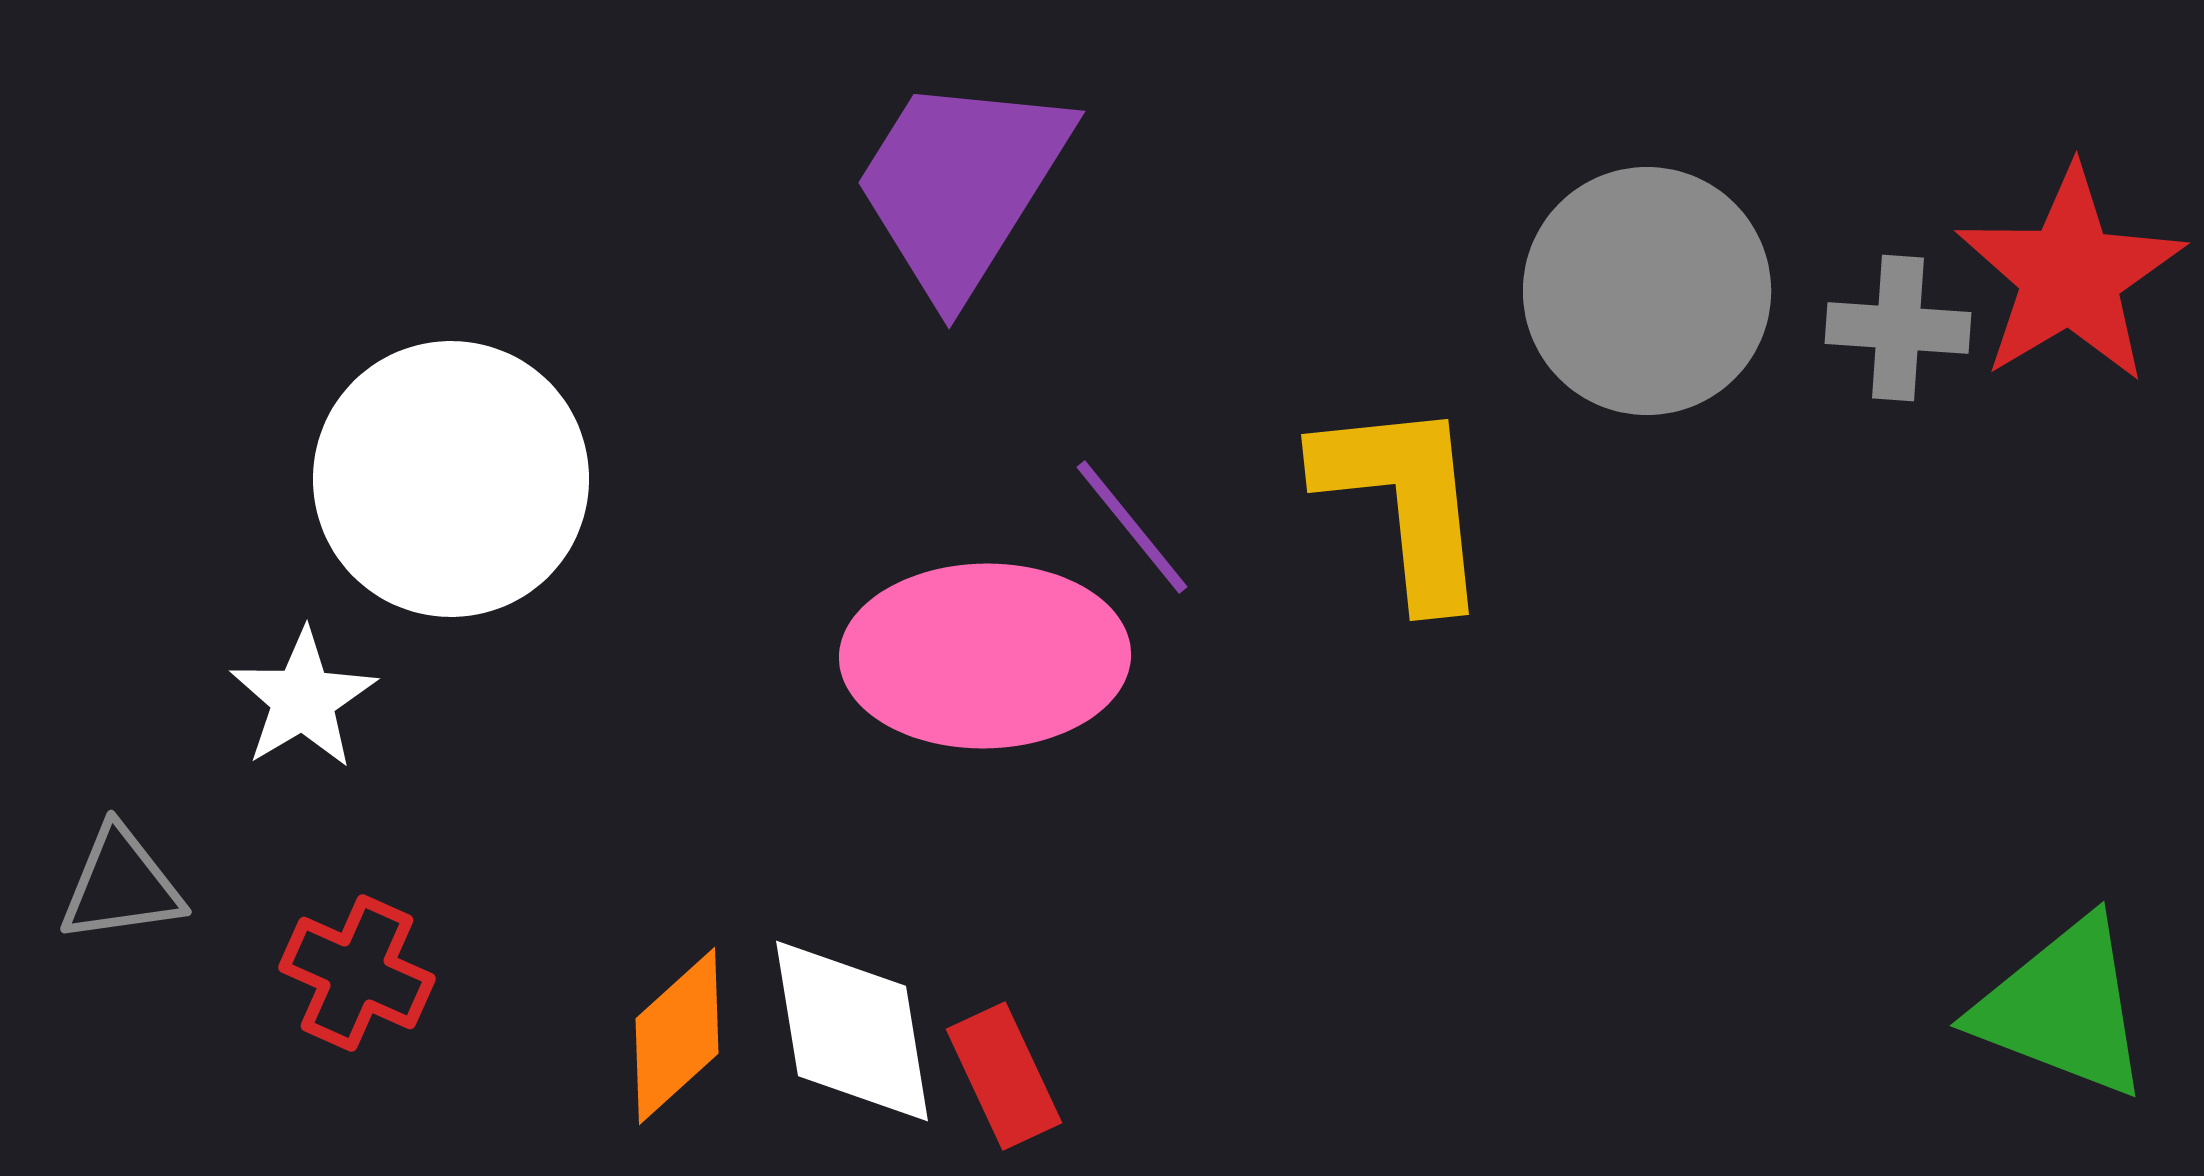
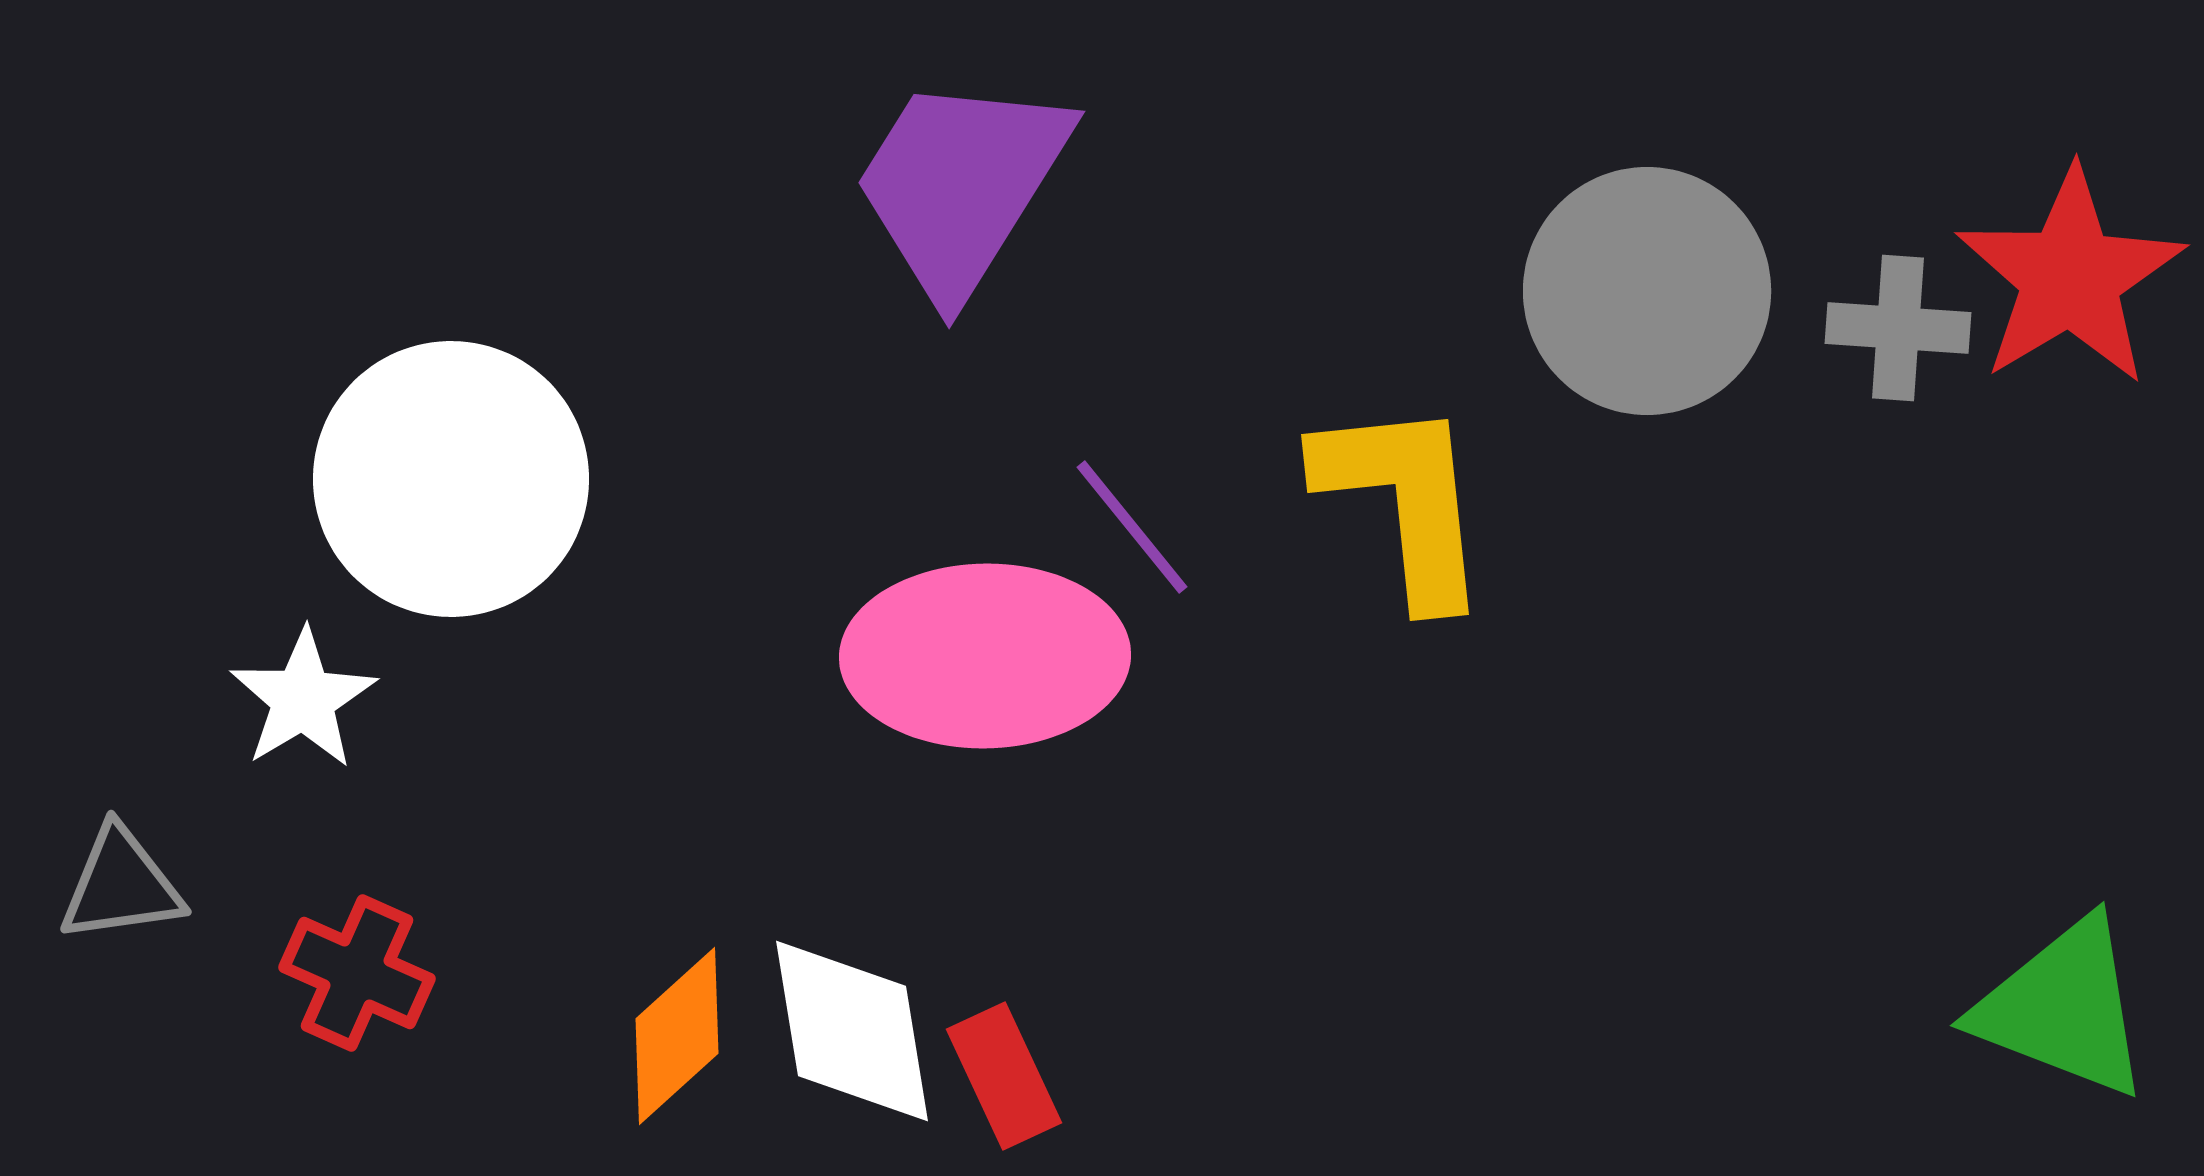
red star: moved 2 px down
